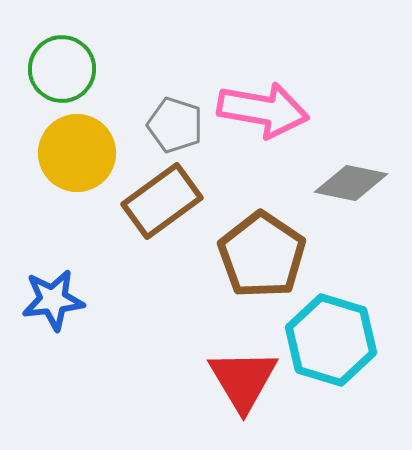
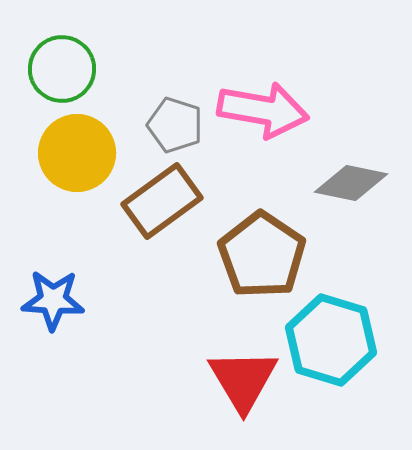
blue star: rotated 10 degrees clockwise
